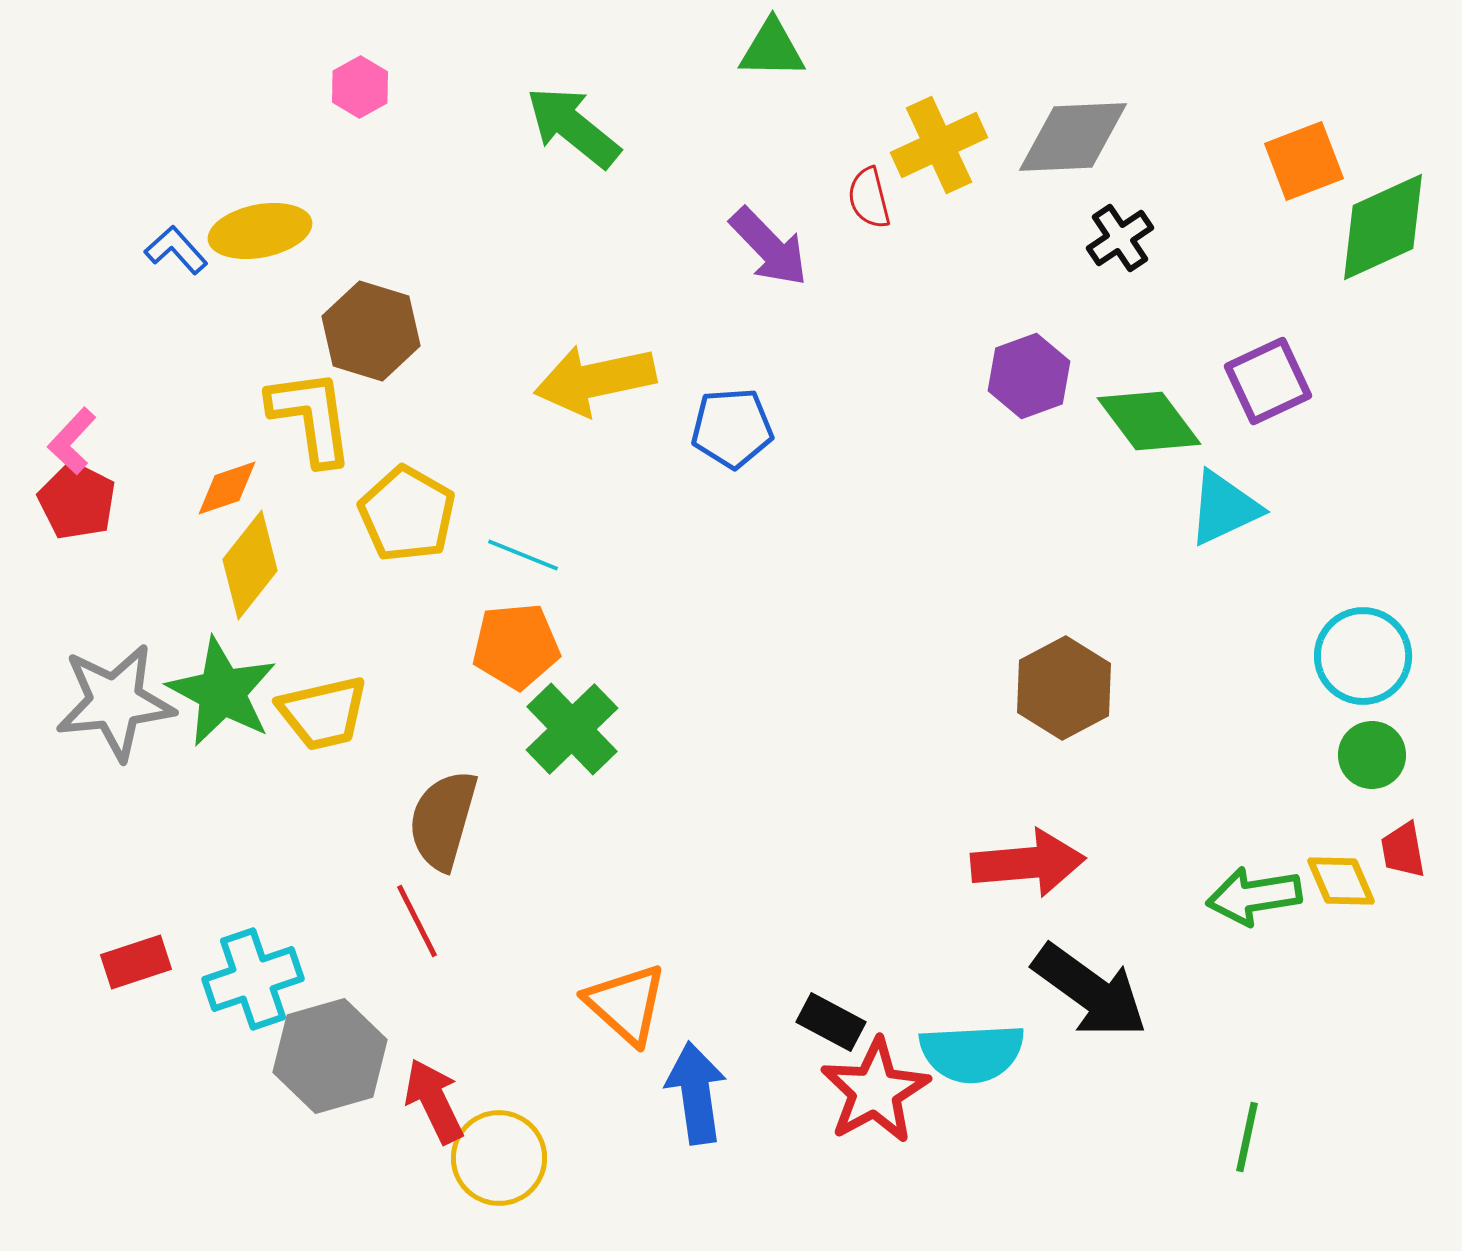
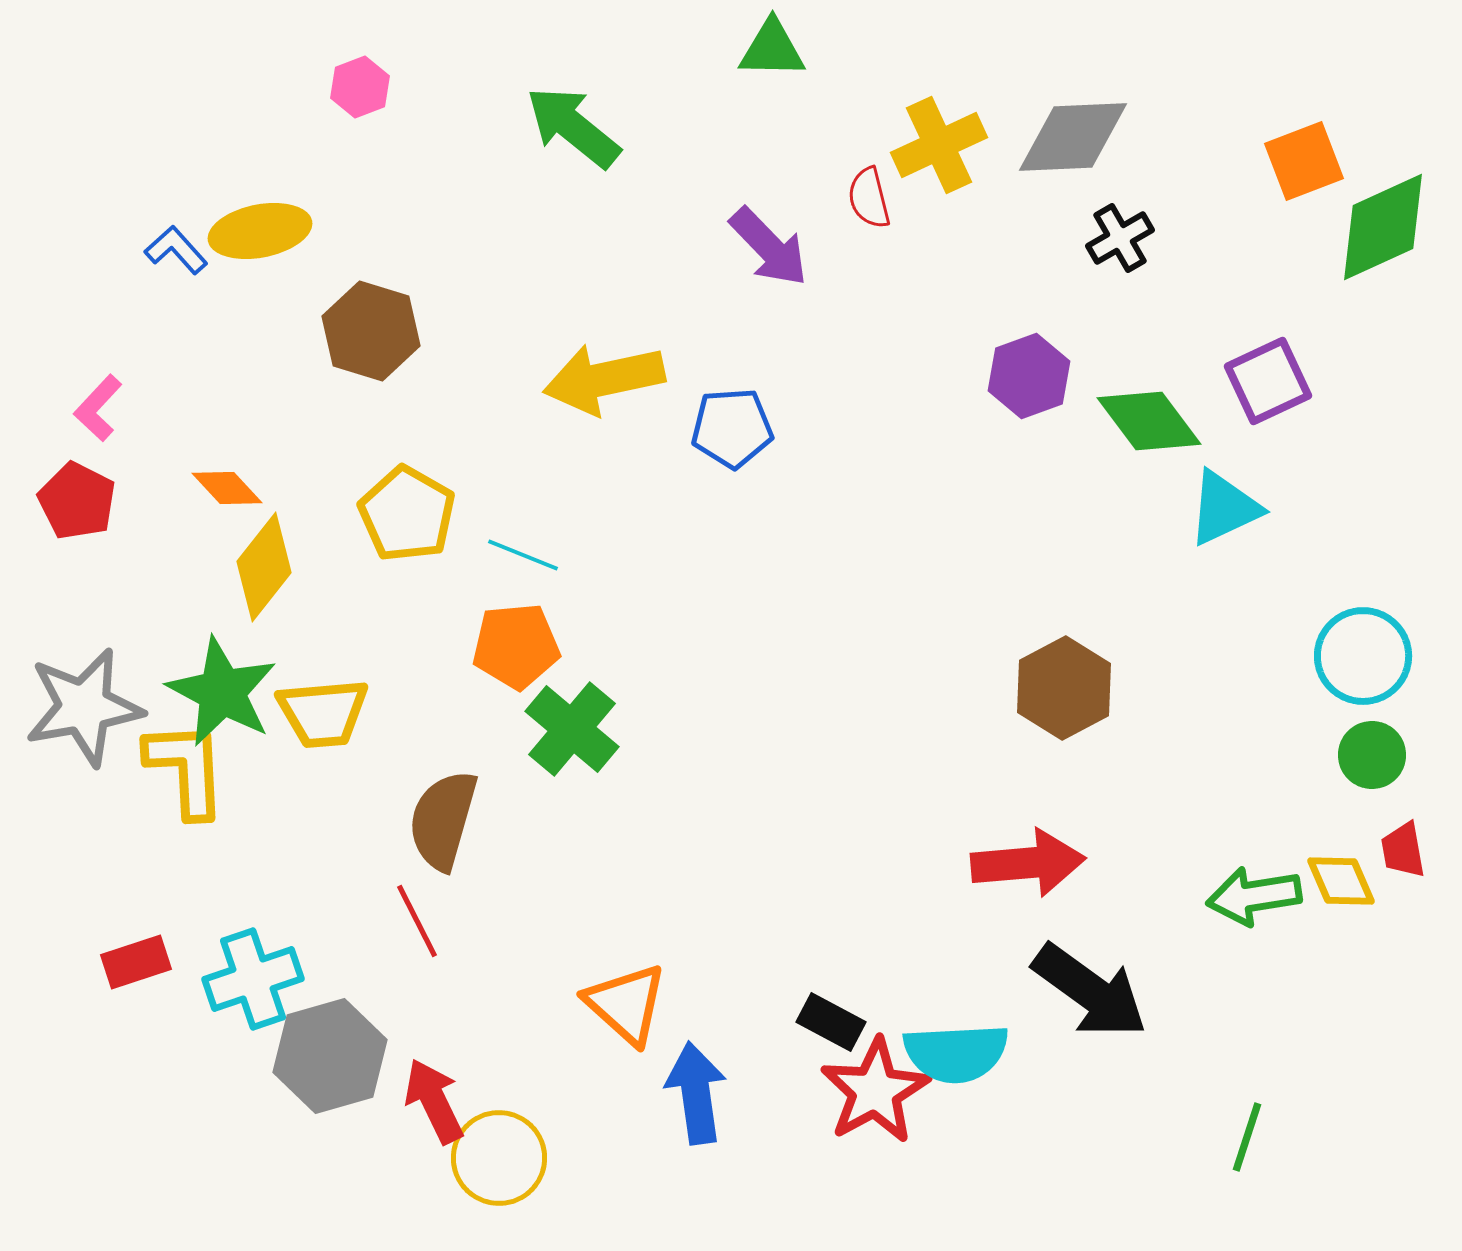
pink hexagon at (360, 87): rotated 8 degrees clockwise
black cross at (1120, 238): rotated 4 degrees clockwise
yellow arrow at (595, 380): moved 9 px right, 1 px up
yellow L-shape at (311, 417): moved 125 px left, 352 px down; rotated 5 degrees clockwise
pink L-shape at (72, 441): moved 26 px right, 33 px up
orange diamond at (227, 488): rotated 66 degrees clockwise
yellow diamond at (250, 565): moved 14 px right, 2 px down
gray star at (115, 702): moved 31 px left, 5 px down; rotated 4 degrees counterclockwise
yellow trapezoid at (323, 713): rotated 8 degrees clockwise
green cross at (572, 729): rotated 6 degrees counterclockwise
cyan semicircle at (972, 1053): moved 16 px left
green line at (1247, 1137): rotated 6 degrees clockwise
